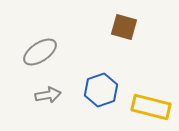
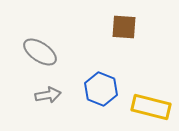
brown square: rotated 12 degrees counterclockwise
gray ellipse: rotated 68 degrees clockwise
blue hexagon: moved 1 px up; rotated 20 degrees counterclockwise
